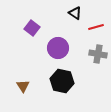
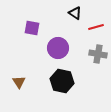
purple square: rotated 28 degrees counterclockwise
brown triangle: moved 4 px left, 4 px up
